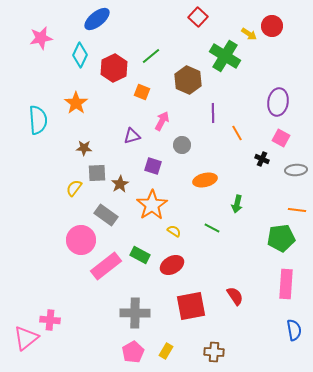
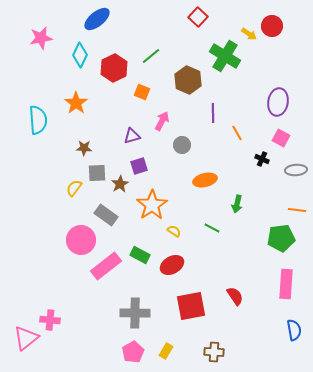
purple square at (153, 166): moved 14 px left; rotated 36 degrees counterclockwise
